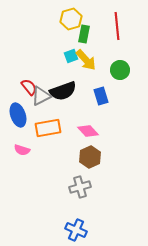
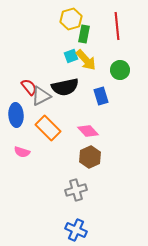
black semicircle: moved 2 px right, 4 px up; rotated 8 degrees clockwise
blue ellipse: moved 2 px left; rotated 15 degrees clockwise
orange rectangle: rotated 55 degrees clockwise
pink semicircle: moved 2 px down
gray cross: moved 4 px left, 3 px down
